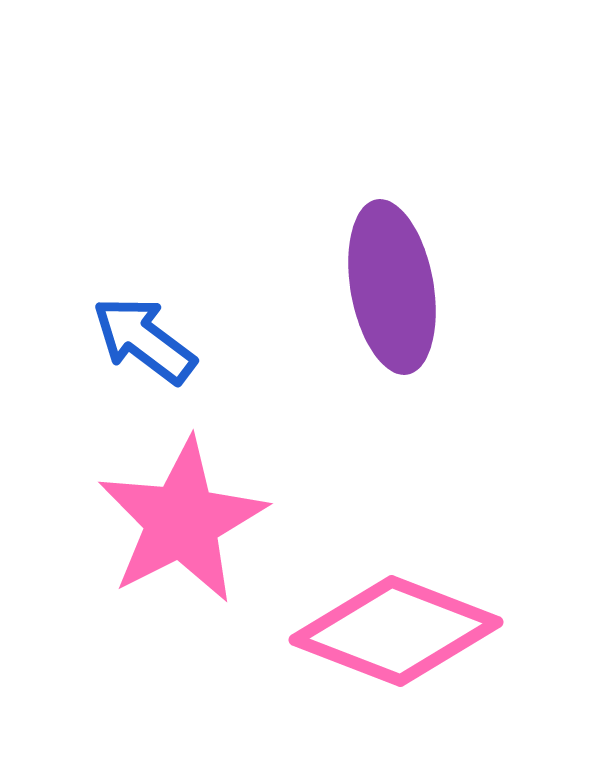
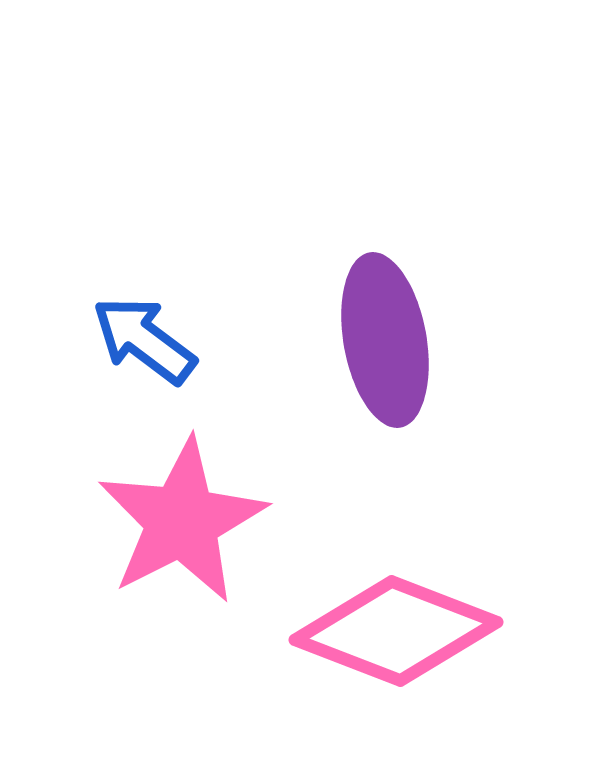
purple ellipse: moved 7 px left, 53 px down
